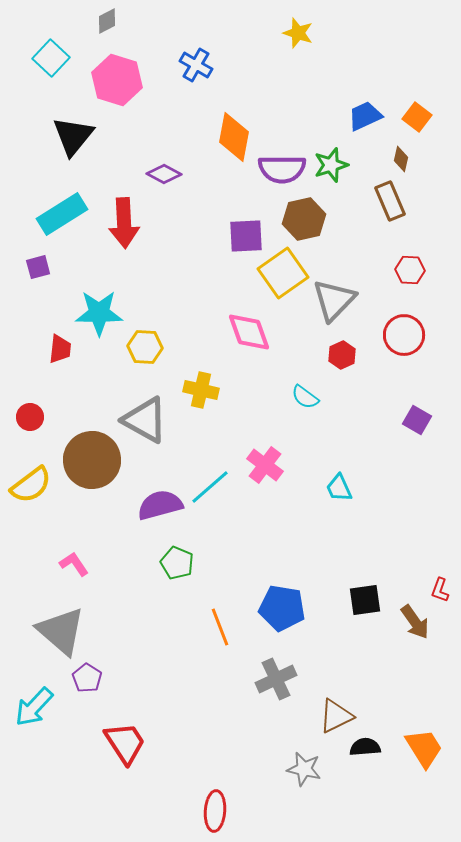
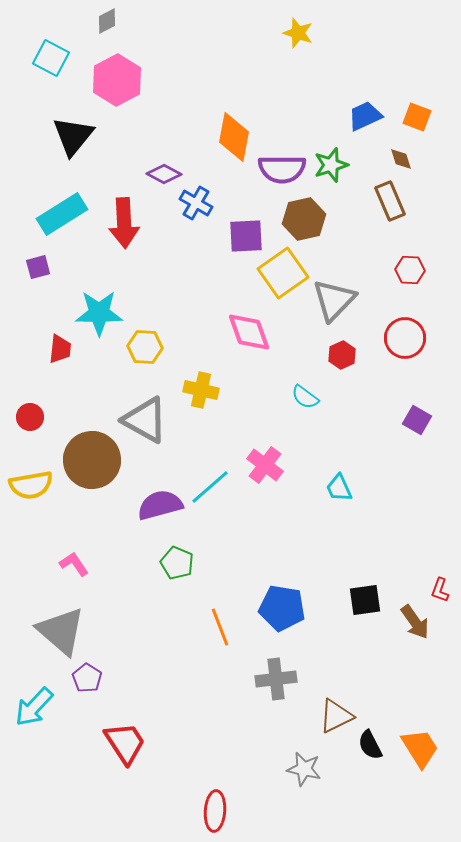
cyan square at (51, 58): rotated 15 degrees counterclockwise
blue cross at (196, 65): moved 138 px down
pink hexagon at (117, 80): rotated 15 degrees clockwise
orange square at (417, 117): rotated 16 degrees counterclockwise
brown diamond at (401, 159): rotated 30 degrees counterclockwise
red circle at (404, 335): moved 1 px right, 3 px down
yellow semicircle at (31, 485): rotated 27 degrees clockwise
gray cross at (276, 679): rotated 18 degrees clockwise
black semicircle at (365, 747): moved 5 px right, 2 px up; rotated 112 degrees counterclockwise
orange trapezoid at (424, 748): moved 4 px left
